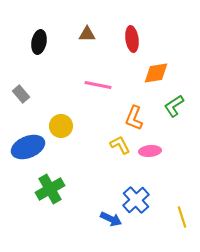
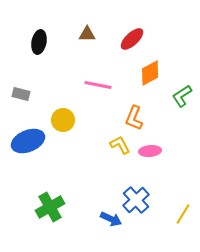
red ellipse: rotated 55 degrees clockwise
orange diamond: moved 6 px left; rotated 20 degrees counterclockwise
gray rectangle: rotated 36 degrees counterclockwise
green L-shape: moved 8 px right, 10 px up
yellow circle: moved 2 px right, 6 px up
blue ellipse: moved 6 px up
green cross: moved 18 px down
yellow line: moved 1 px right, 3 px up; rotated 50 degrees clockwise
